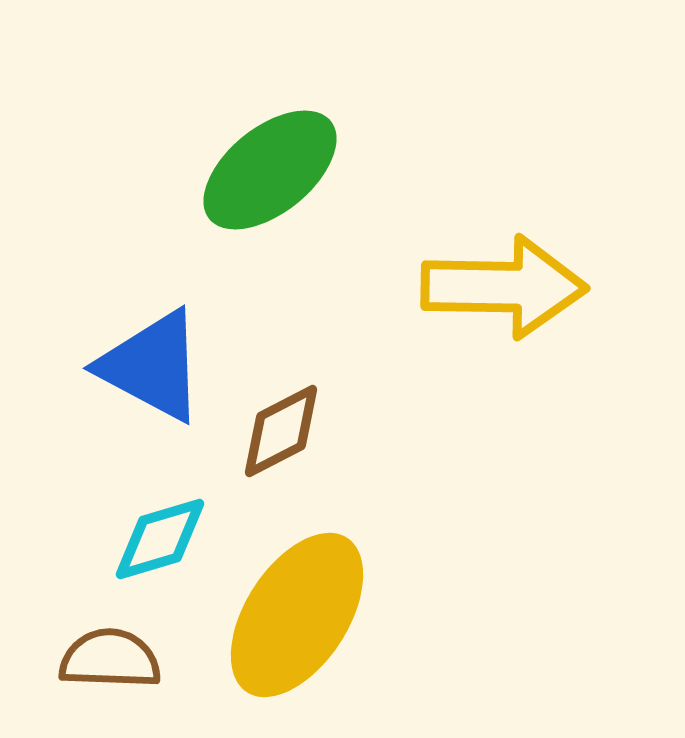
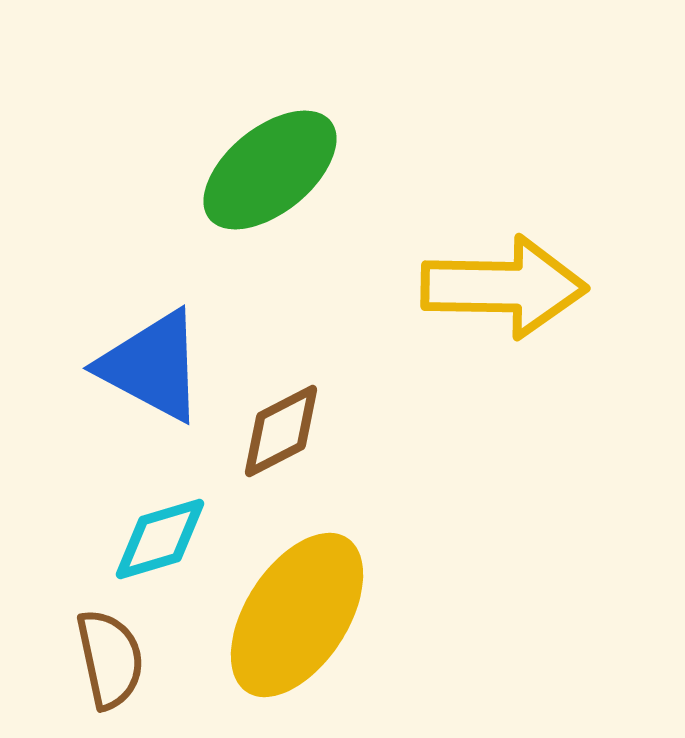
brown semicircle: rotated 76 degrees clockwise
